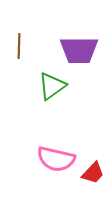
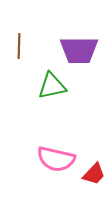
green triangle: rotated 24 degrees clockwise
red trapezoid: moved 1 px right, 1 px down
